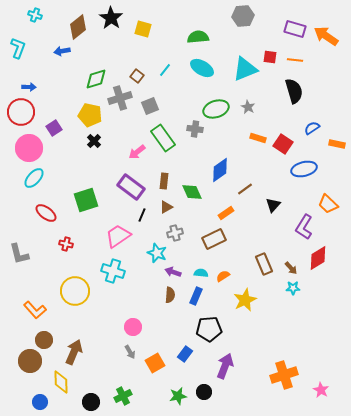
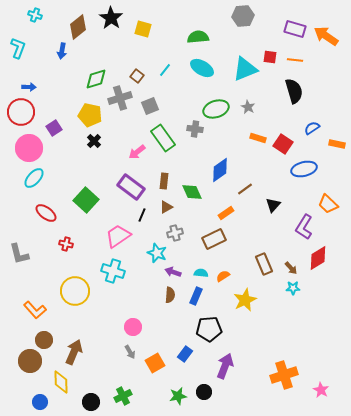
blue arrow at (62, 51): rotated 70 degrees counterclockwise
green square at (86, 200): rotated 30 degrees counterclockwise
